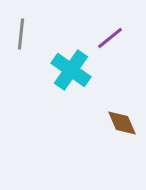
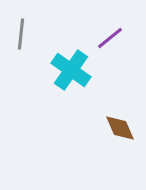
brown diamond: moved 2 px left, 5 px down
